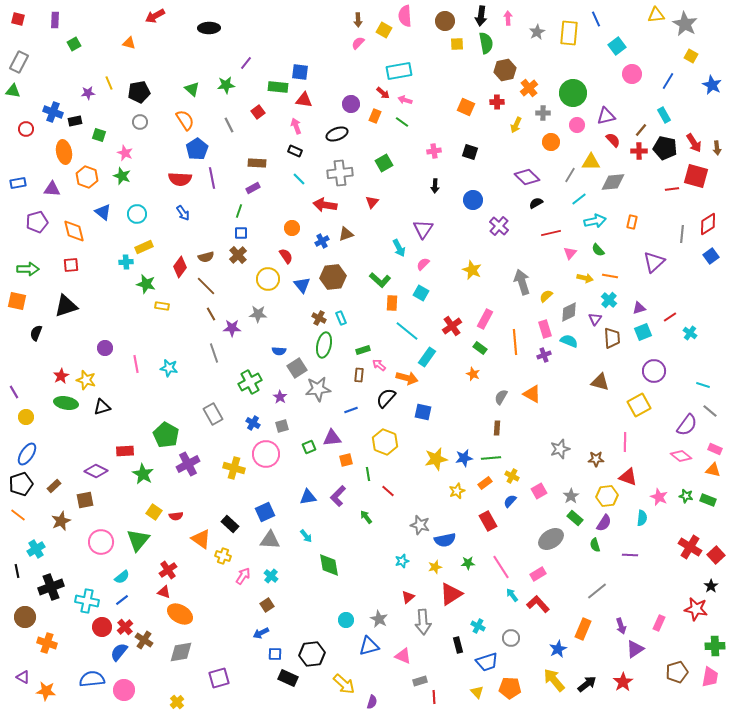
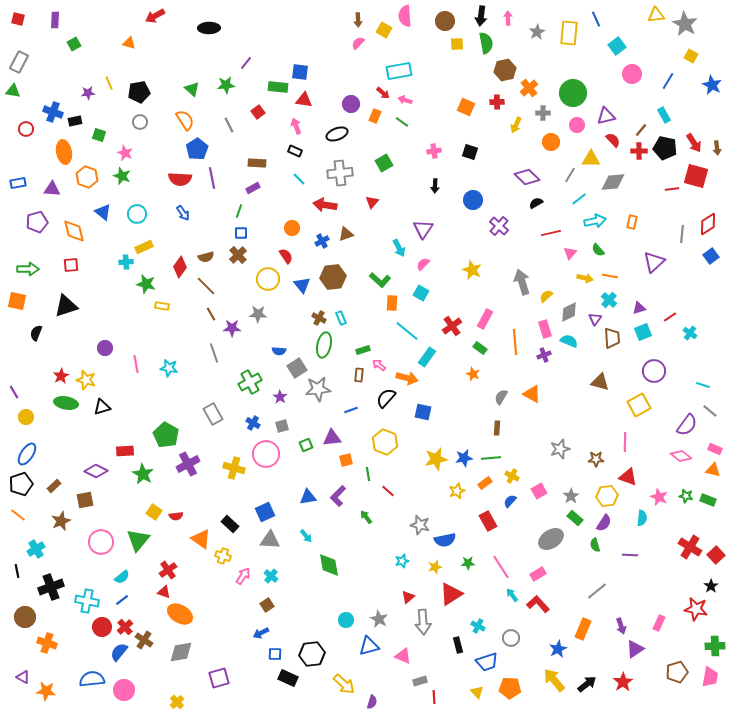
yellow triangle at (591, 162): moved 3 px up
green square at (309, 447): moved 3 px left, 2 px up
